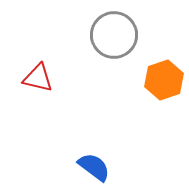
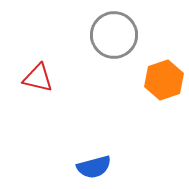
blue semicircle: rotated 128 degrees clockwise
